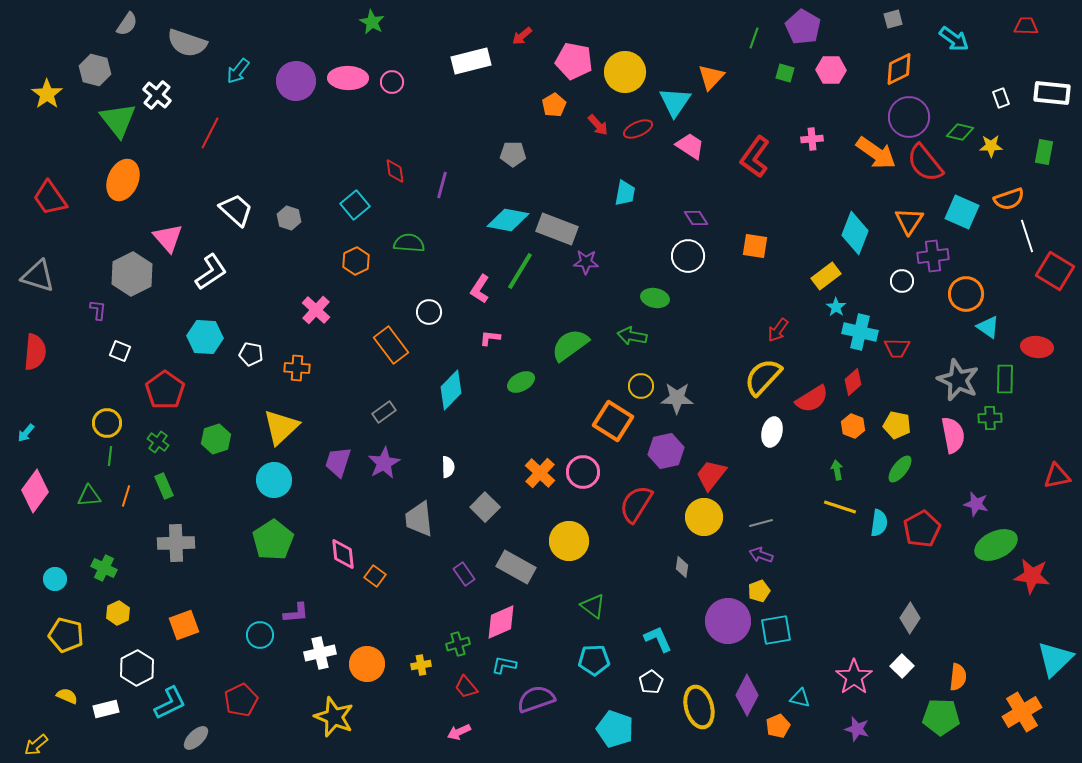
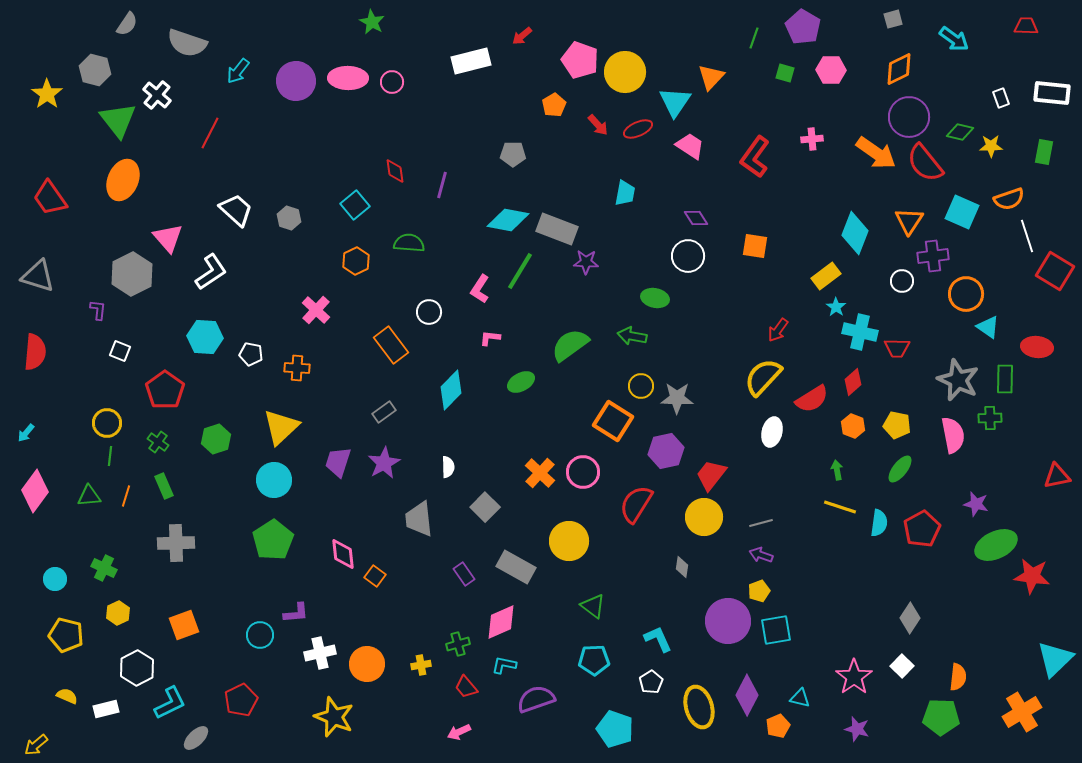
pink pentagon at (574, 61): moved 6 px right, 1 px up; rotated 9 degrees clockwise
